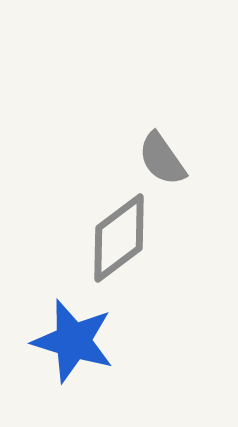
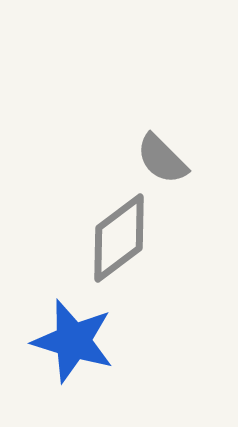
gray semicircle: rotated 10 degrees counterclockwise
